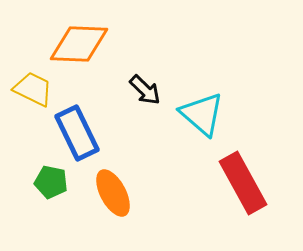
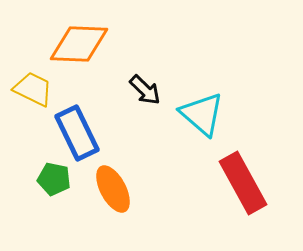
green pentagon: moved 3 px right, 3 px up
orange ellipse: moved 4 px up
